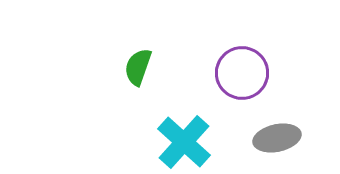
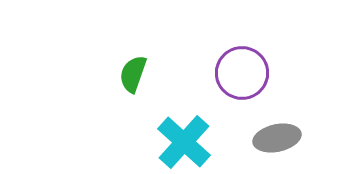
green semicircle: moved 5 px left, 7 px down
